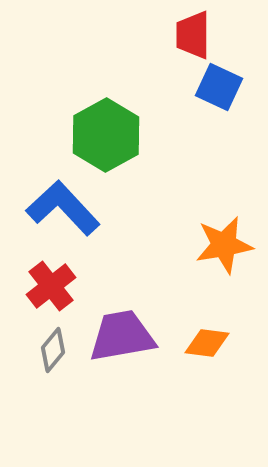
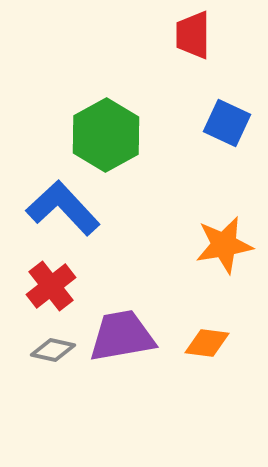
blue square: moved 8 px right, 36 px down
gray diamond: rotated 63 degrees clockwise
